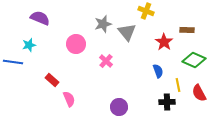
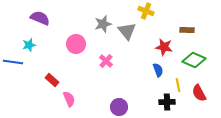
gray triangle: moved 1 px up
red star: moved 5 px down; rotated 24 degrees counterclockwise
blue semicircle: moved 1 px up
